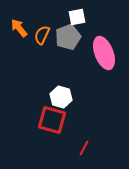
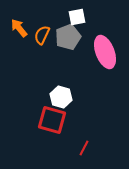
pink ellipse: moved 1 px right, 1 px up
